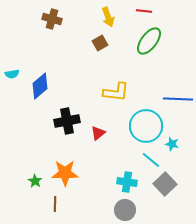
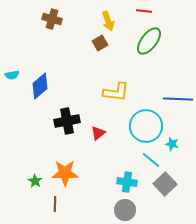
yellow arrow: moved 4 px down
cyan semicircle: moved 1 px down
